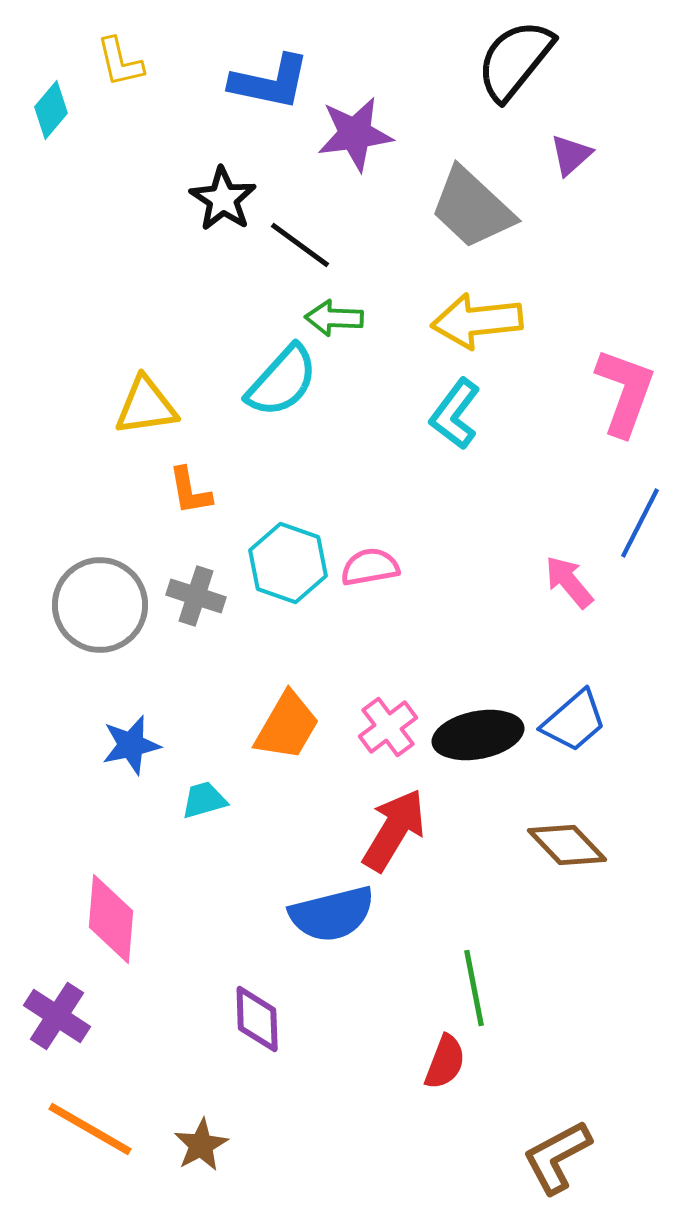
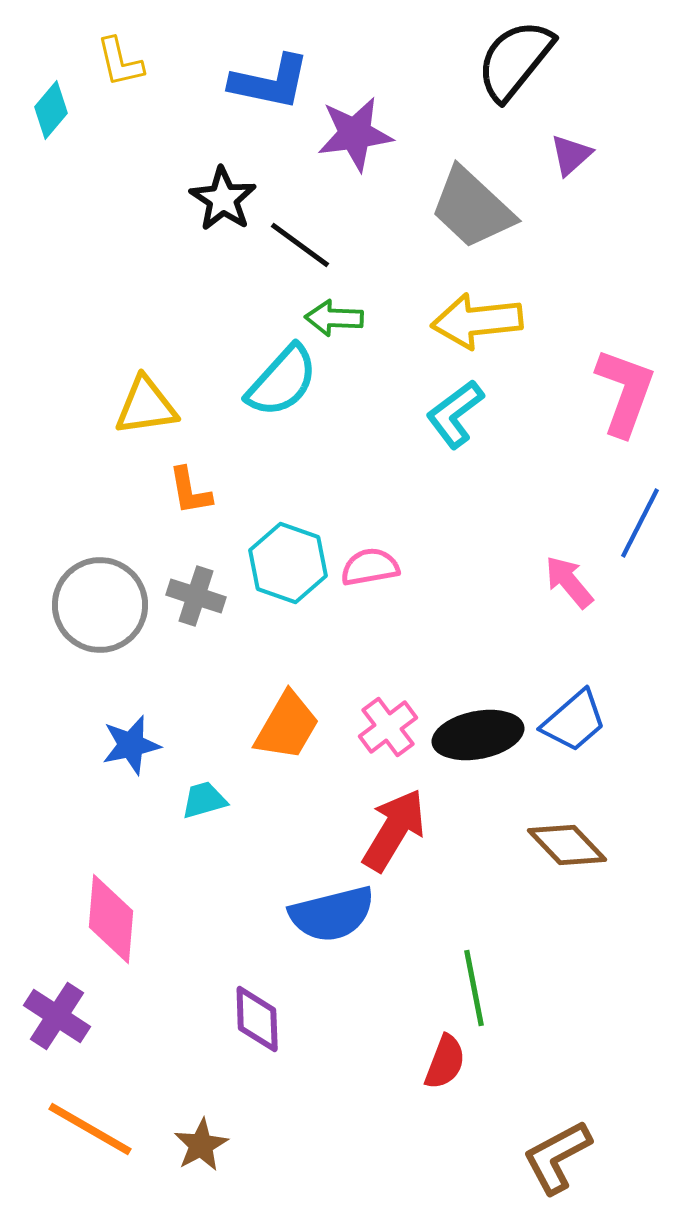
cyan L-shape: rotated 16 degrees clockwise
